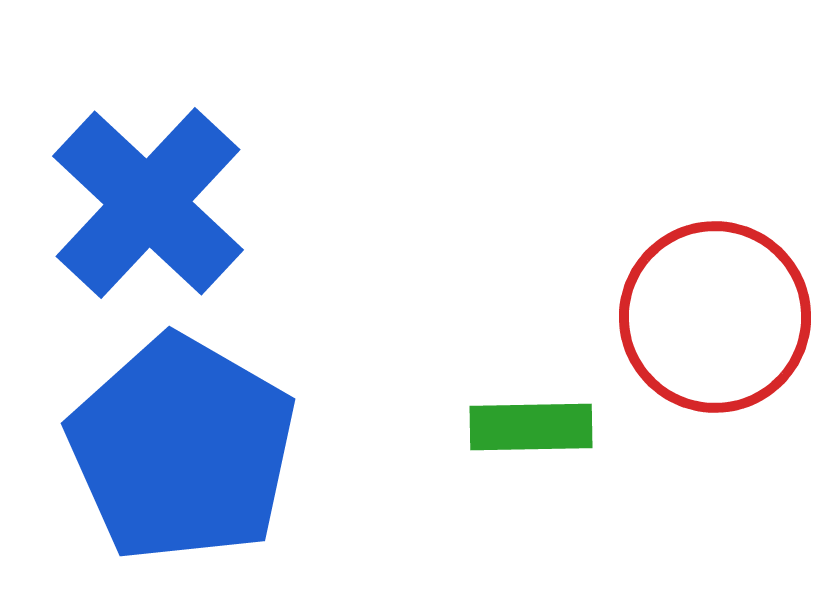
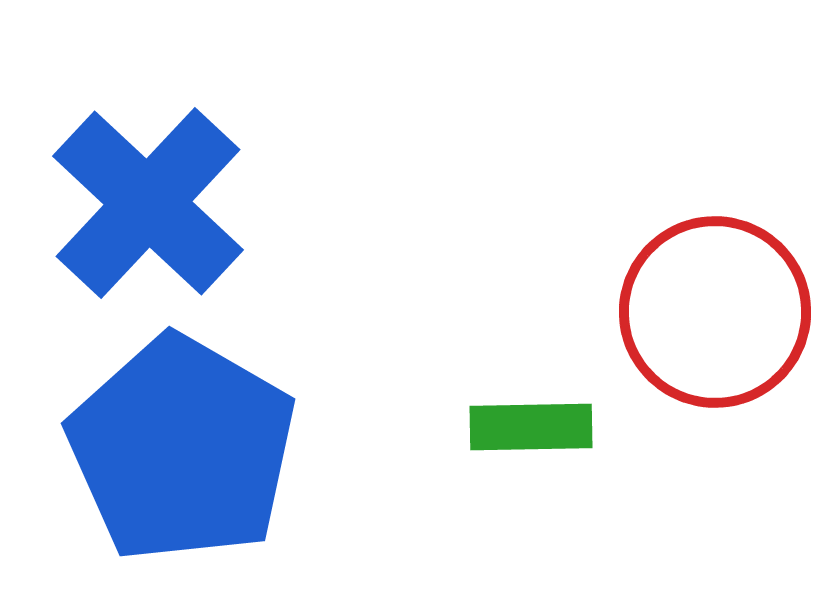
red circle: moved 5 px up
